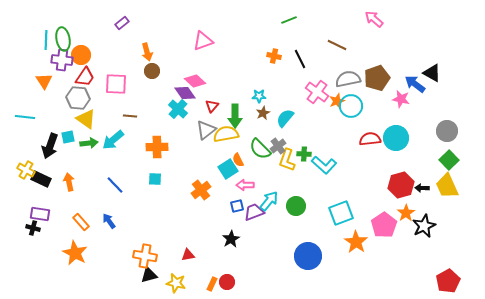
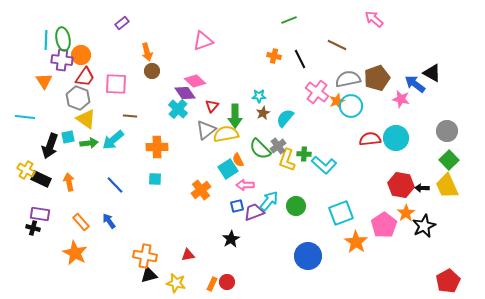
gray hexagon at (78, 98): rotated 15 degrees clockwise
red hexagon at (401, 185): rotated 25 degrees clockwise
